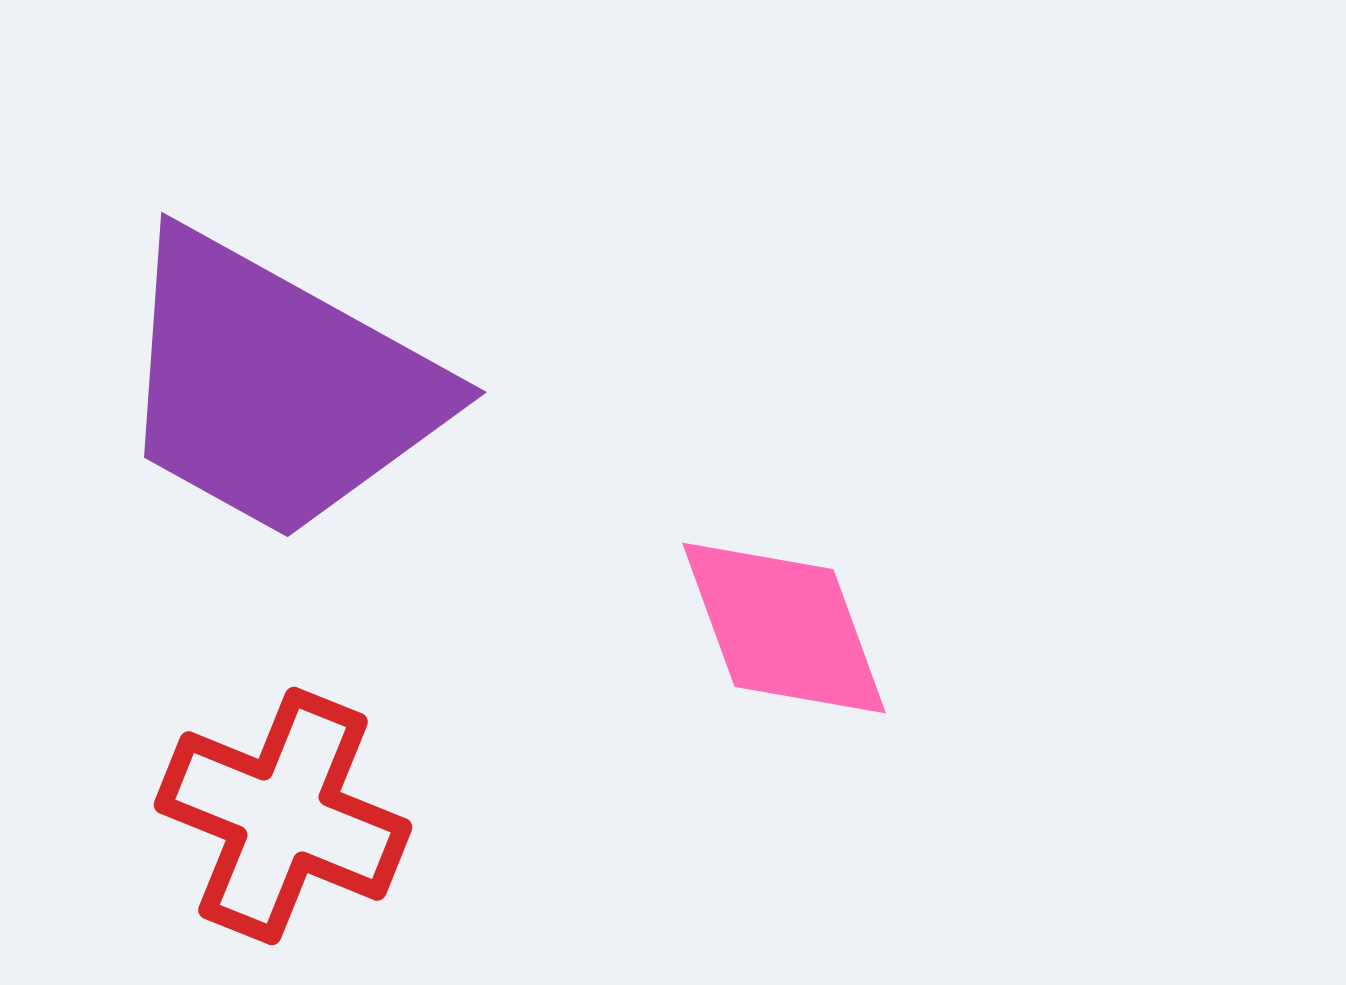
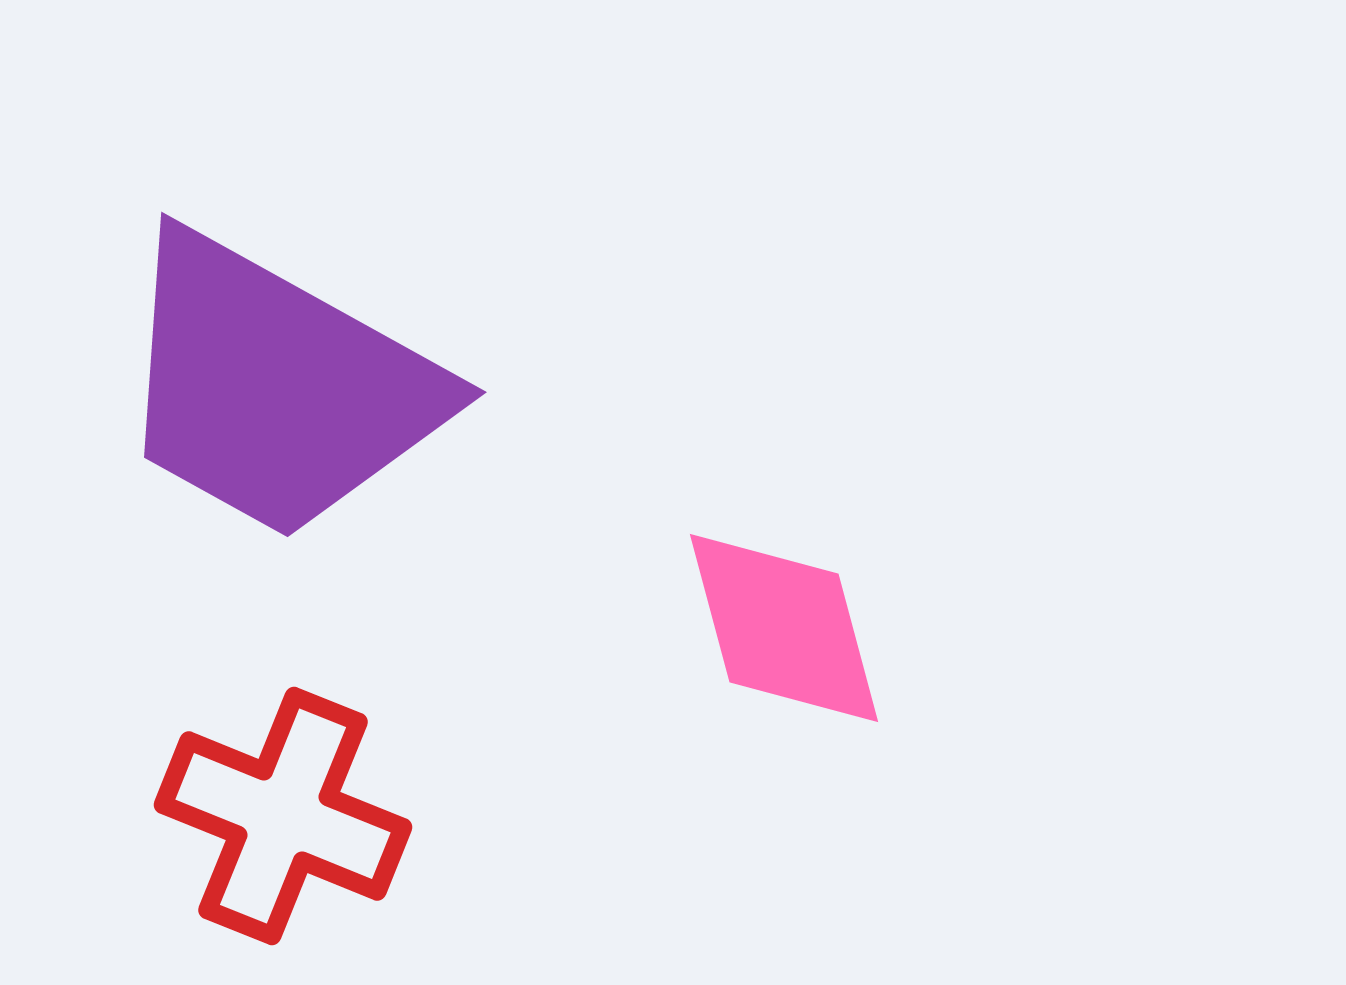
pink diamond: rotated 5 degrees clockwise
